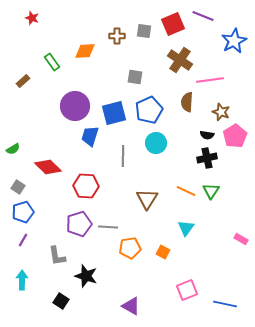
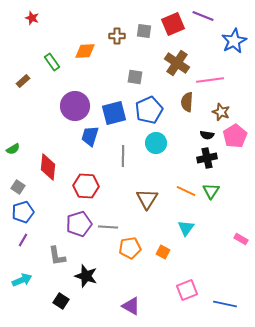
brown cross at (180, 60): moved 3 px left, 3 px down
red diamond at (48, 167): rotated 52 degrees clockwise
cyan arrow at (22, 280): rotated 66 degrees clockwise
